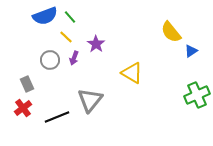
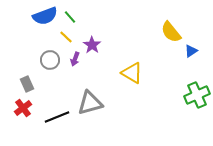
purple star: moved 4 px left, 1 px down
purple arrow: moved 1 px right, 1 px down
gray triangle: moved 3 px down; rotated 36 degrees clockwise
